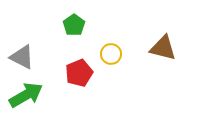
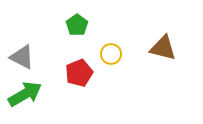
green pentagon: moved 3 px right
green arrow: moved 1 px left, 1 px up
